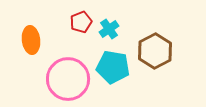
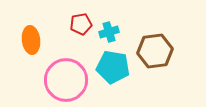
red pentagon: moved 2 px down; rotated 10 degrees clockwise
cyan cross: moved 3 px down; rotated 18 degrees clockwise
brown hexagon: rotated 20 degrees clockwise
pink circle: moved 2 px left, 1 px down
